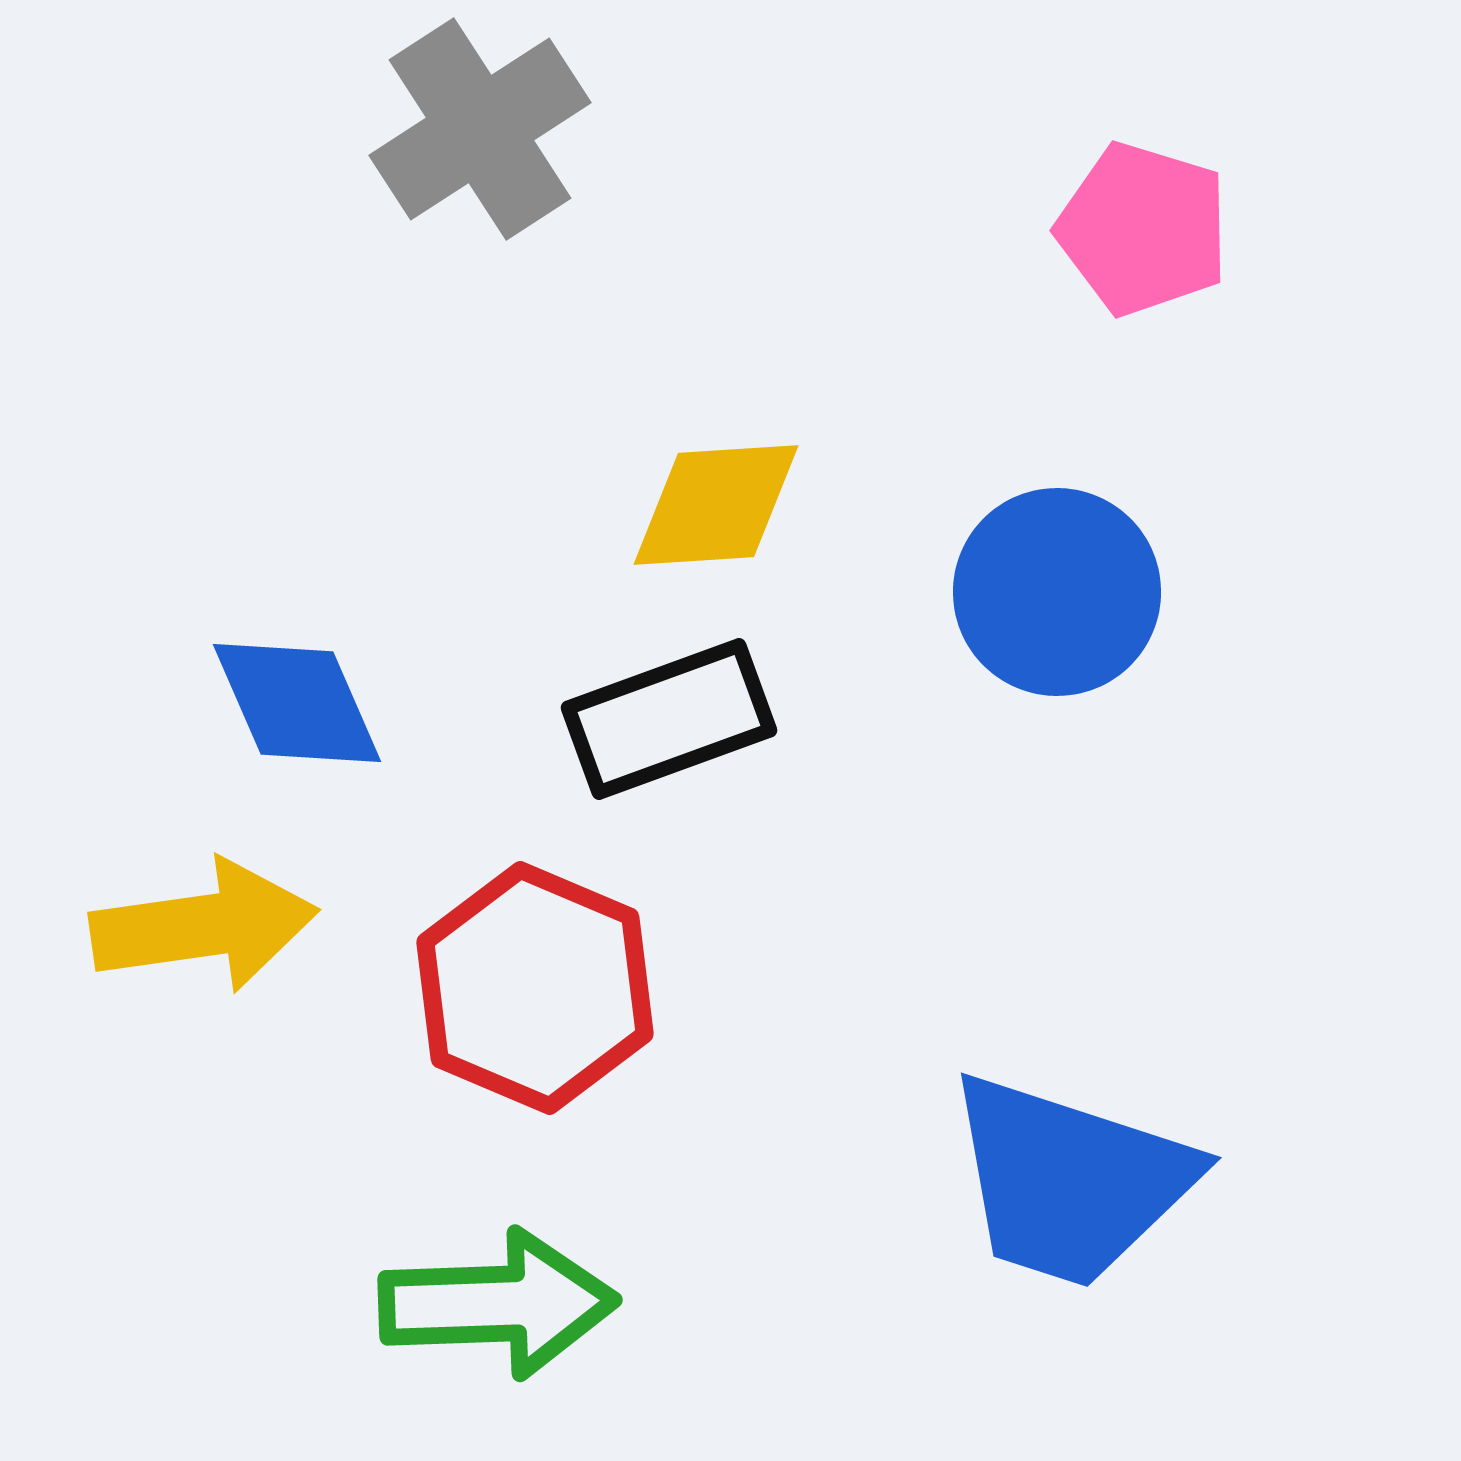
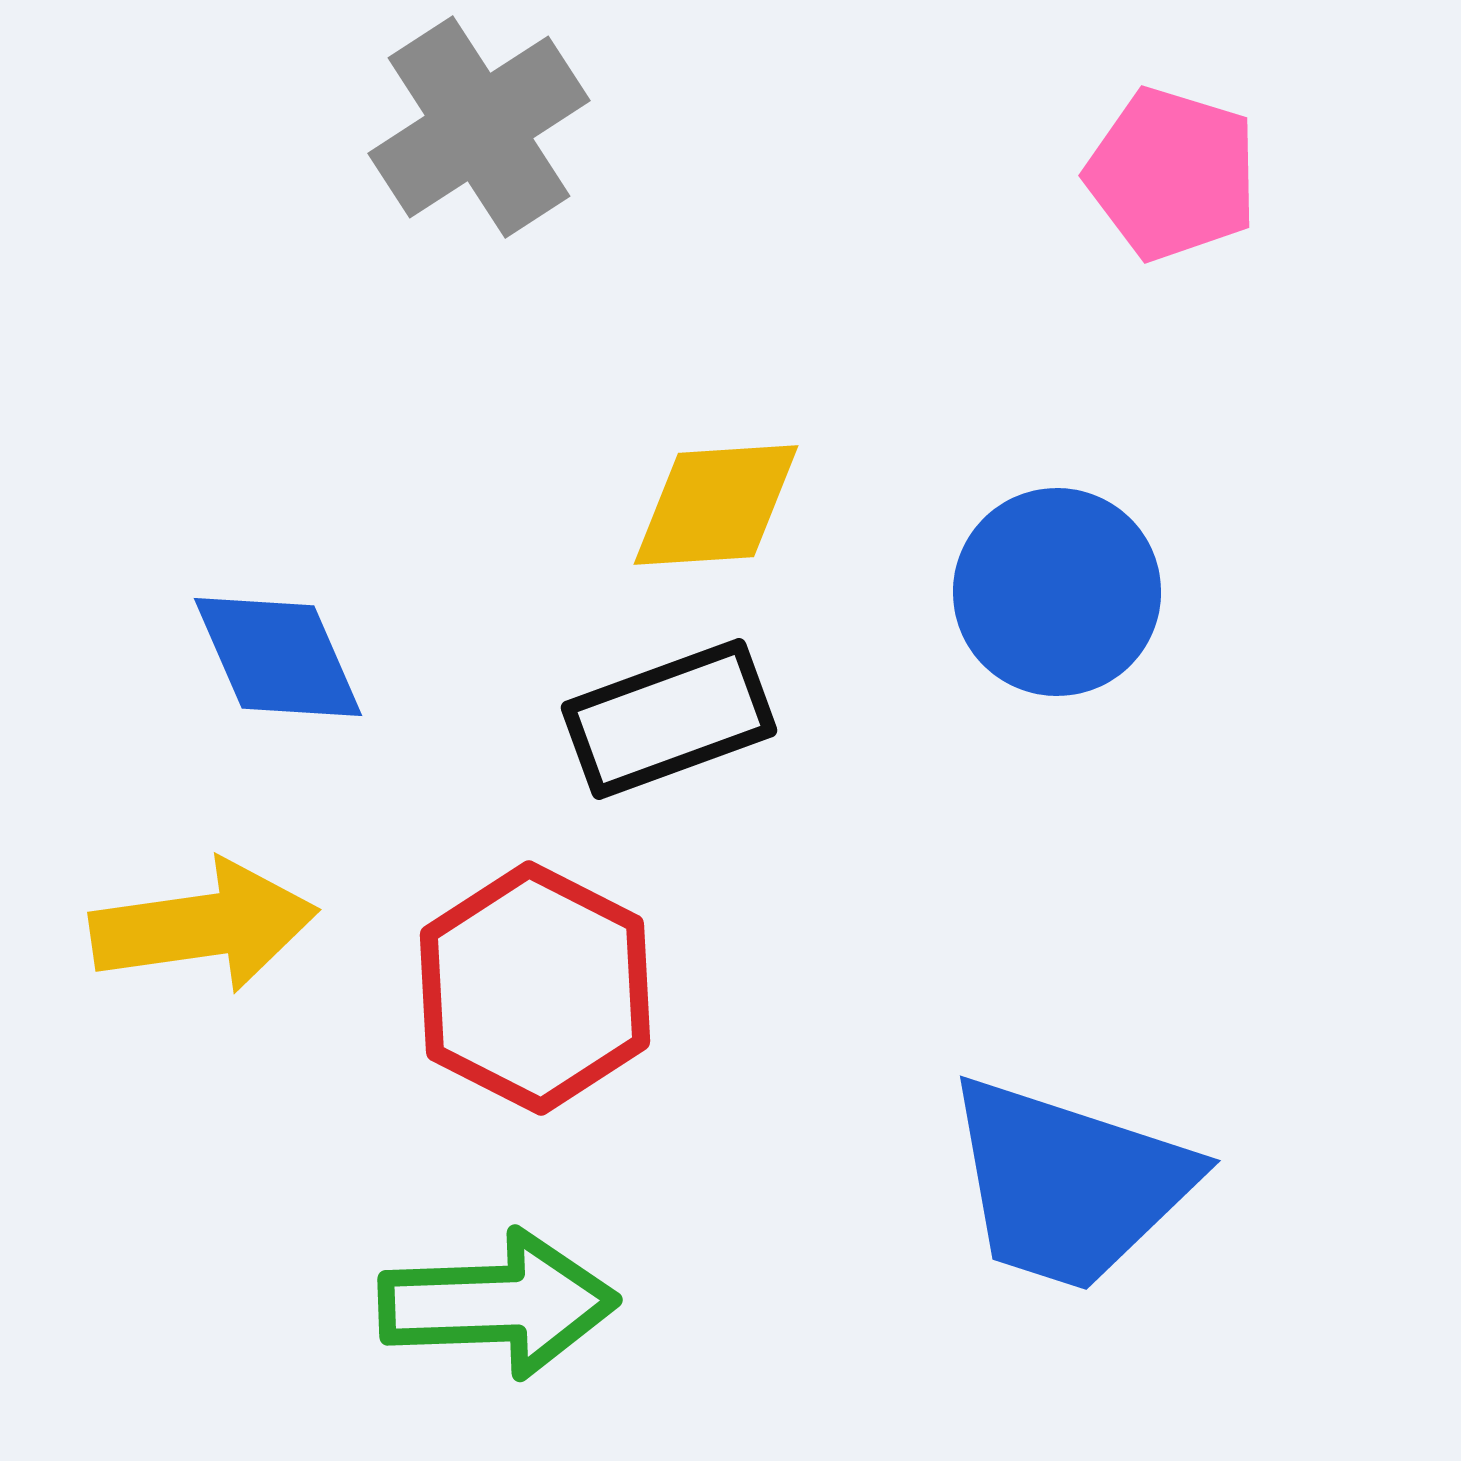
gray cross: moved 1 px left, 2 px up
pink pentagon: moved 29 px right, 55 px up
blue diamond: moved 19 px left, 46 px up
red hexagon: rotated 4 degrees clockwise
blue trapezoid: moved 1 px left, 3 px down
